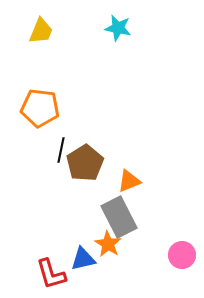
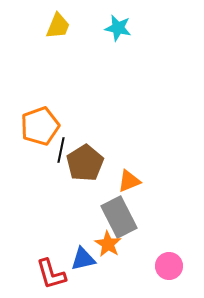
yellow trapezoid: moved 17 px right, 5 px up
orange pentagon: moved 18 px down; rotated 27 degrees counterclockwise
pink circle: moved 13 px left, 11 px down
